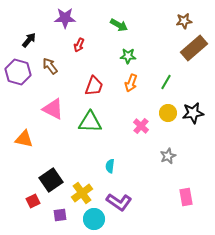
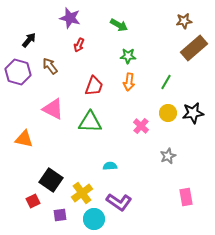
purple star: moved 5 px right; rotated 15 degrees clockwise
orange arrow: moved 2 px left, 1 px up; rotated 12 degrees counterclockwise
cyan semicircle: rotated 80 degrees clockwise
black square: rotated 20 degrees counterclockwise
